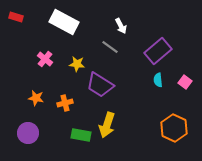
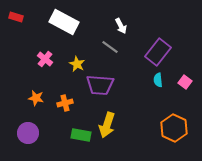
purple rectangle: moved 1 px down; rotated 12 degrees counterclockwise
yellow star: rotated 21 degrees clockwise
purple trapezoid: rotated 28 degrees counterclockwise
